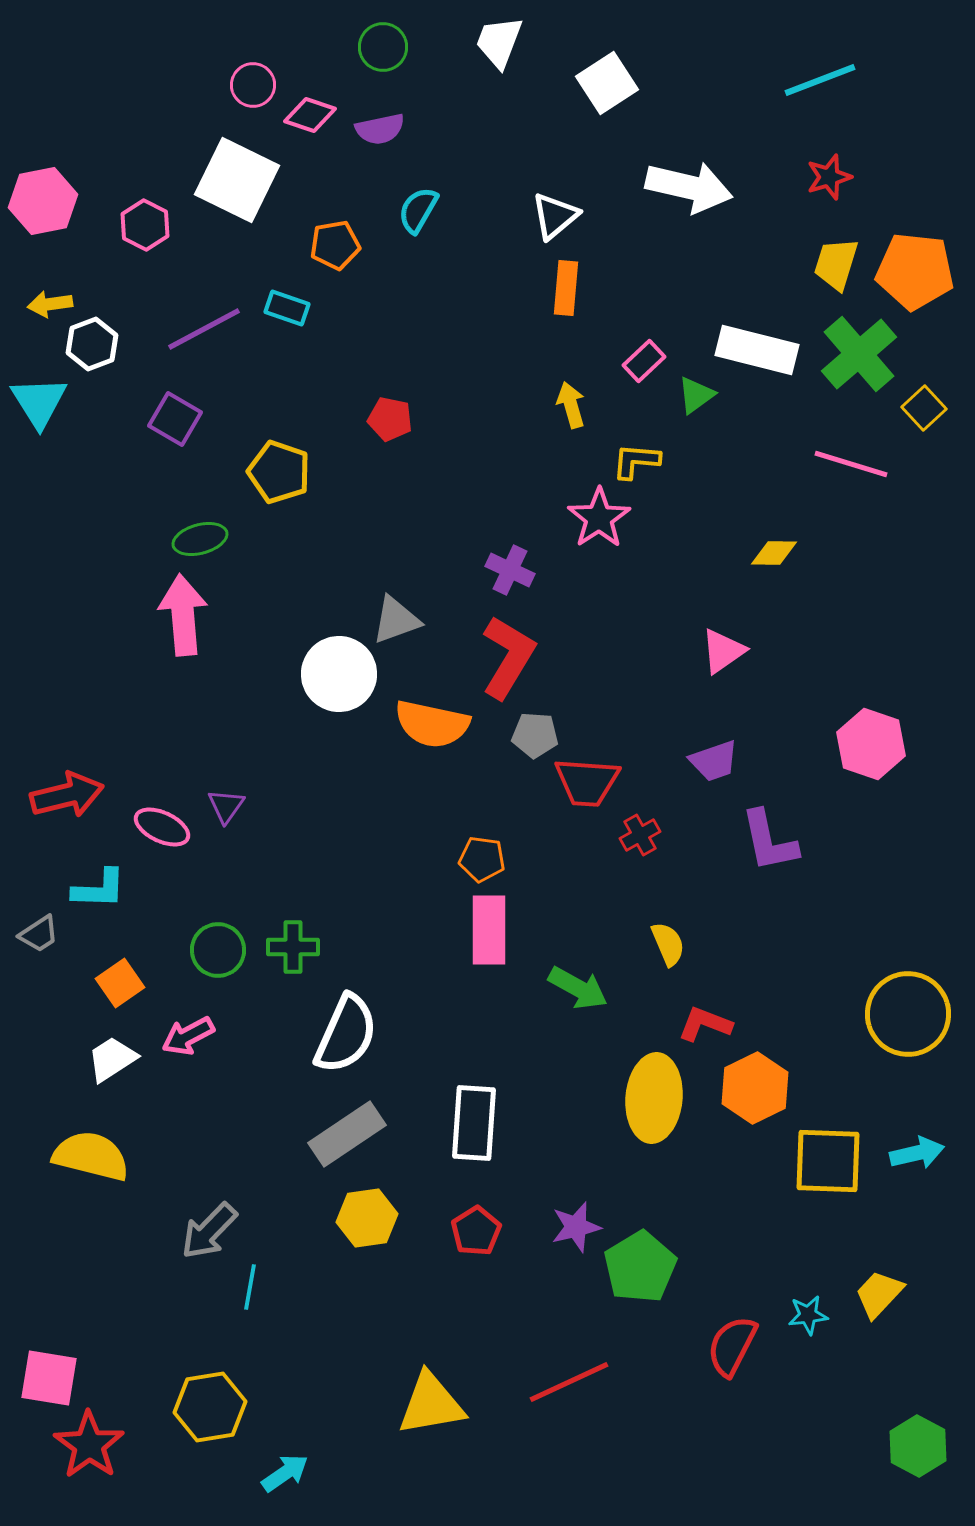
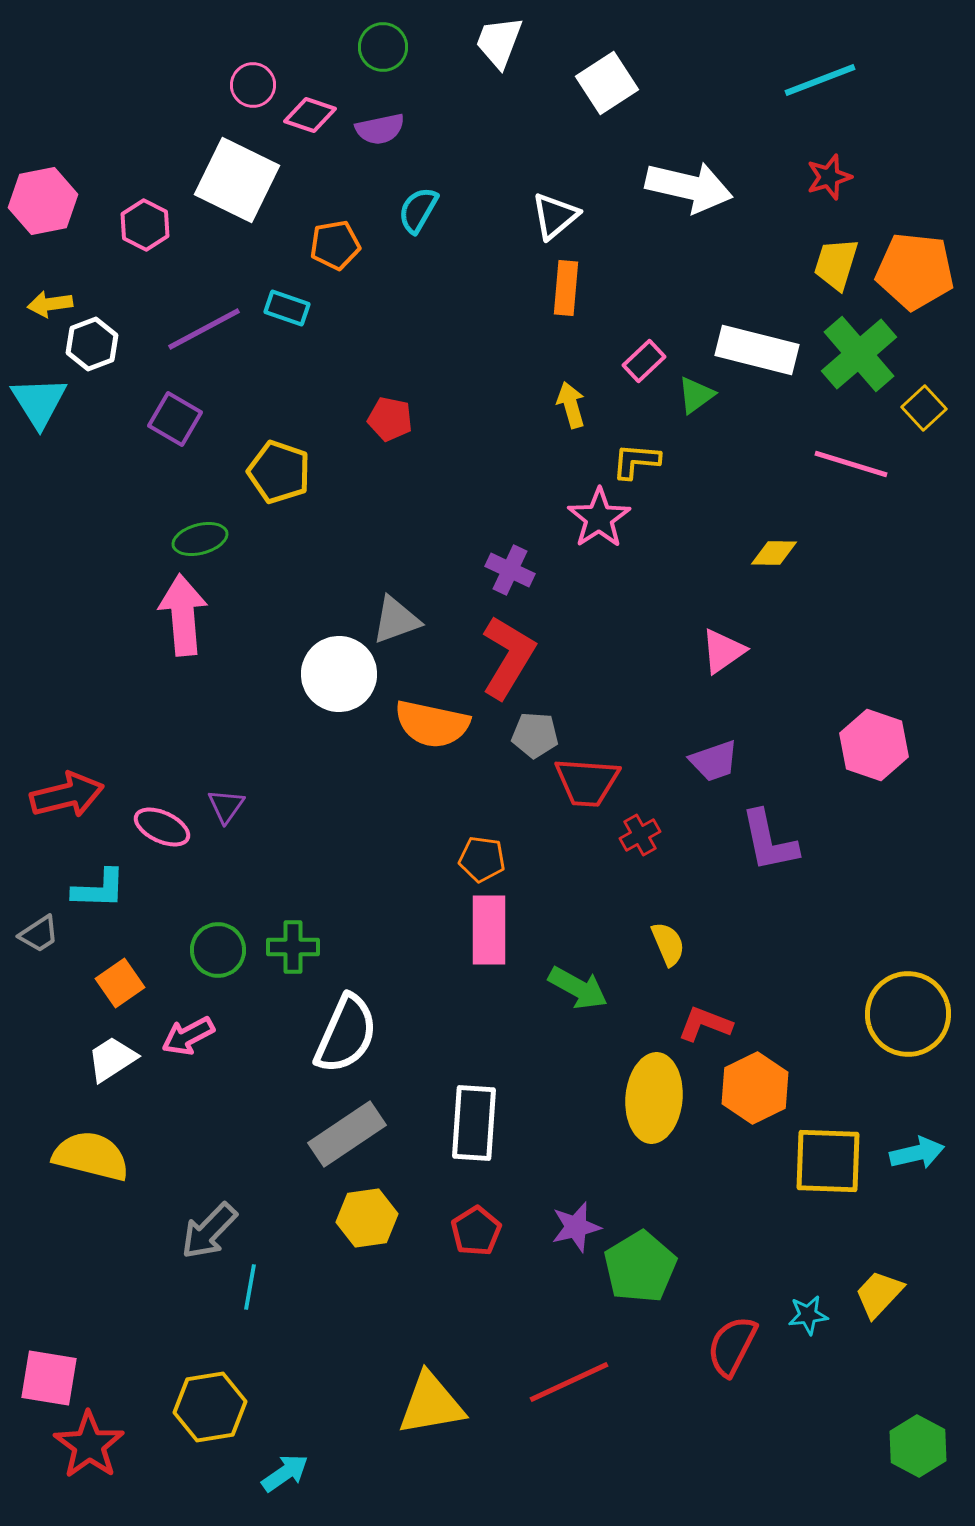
pink hexagon at (871, 744): moved 3 px right, 1 px down
